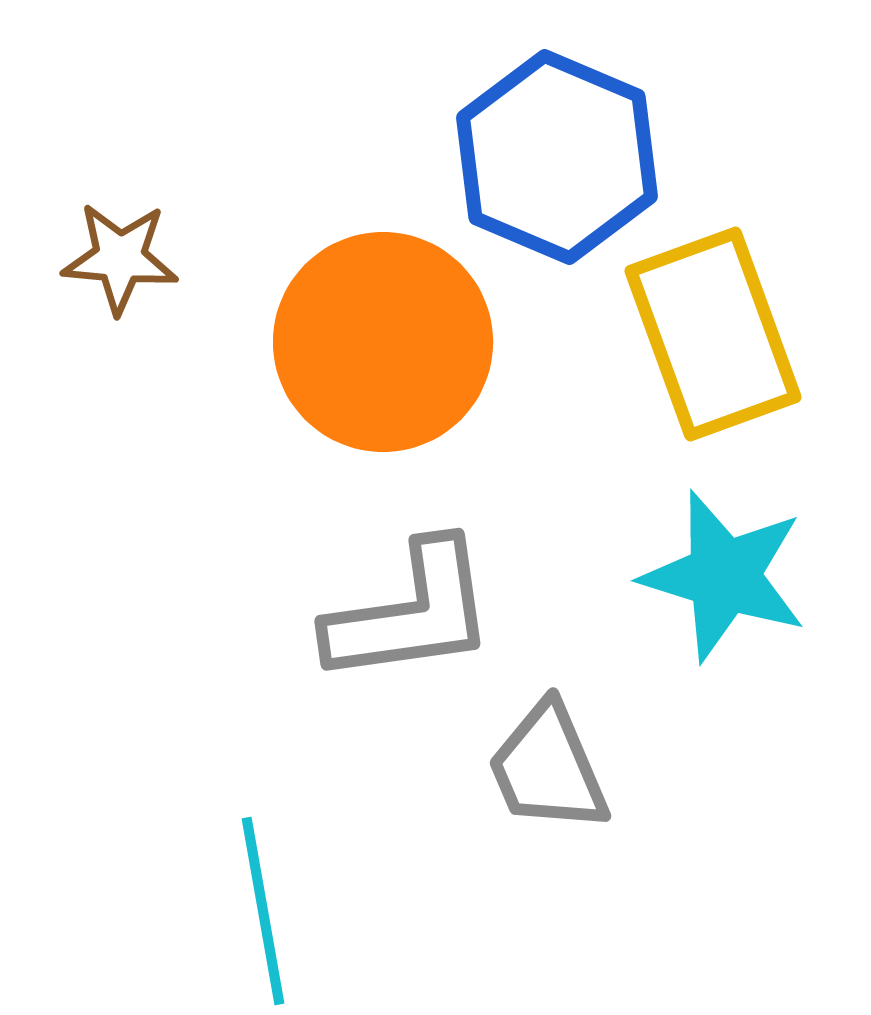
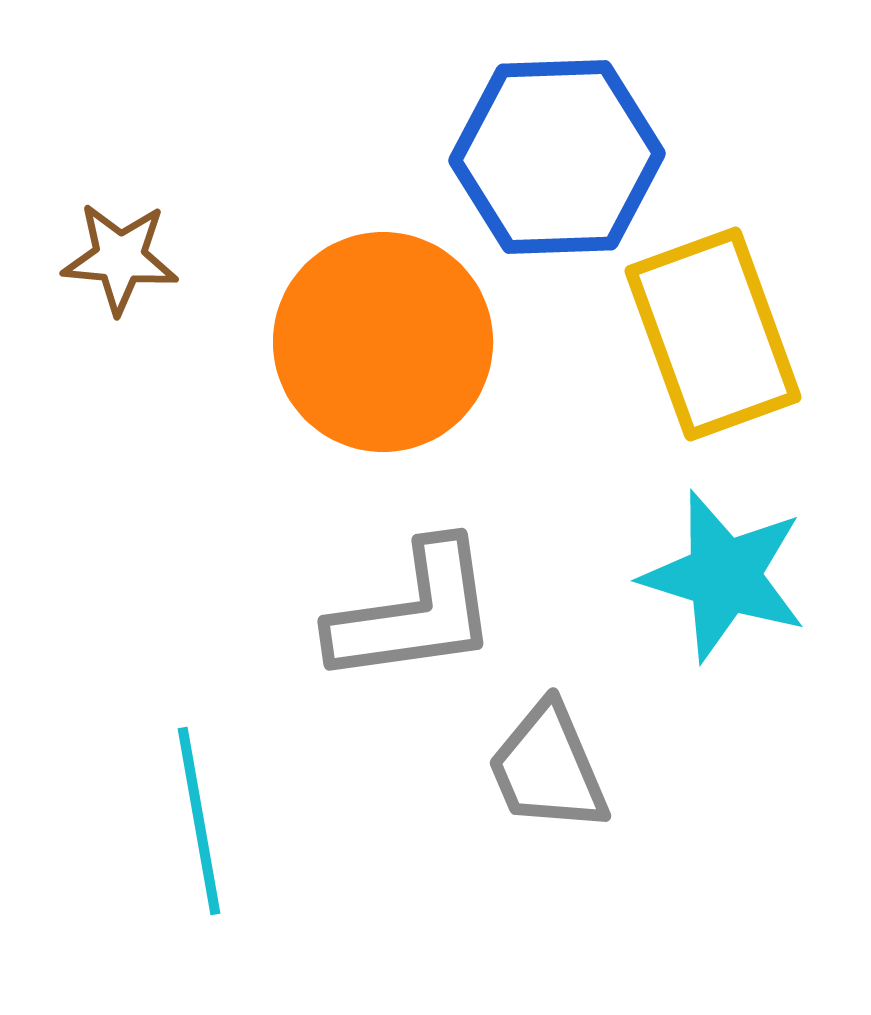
blue hexagon: rotated 25 degrees counterclockwise
gray L-shape: moved 3 px right
cyan line: moved 64 px left, 90 px up
